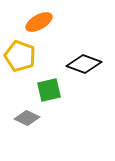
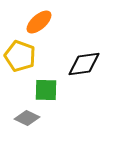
orange ellipse: rotated 12 degrees counterclockwise
black diamond: rotated 28 degrees counterclockwise
green square: moved 3 px left; rotated 15 degrees clockwise
